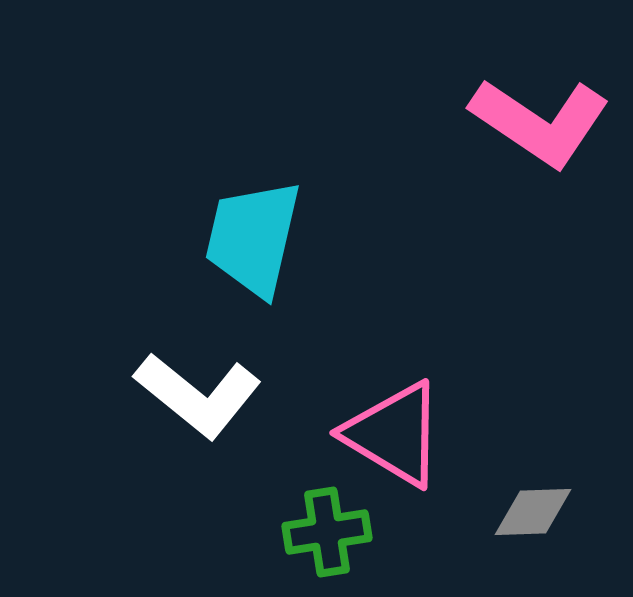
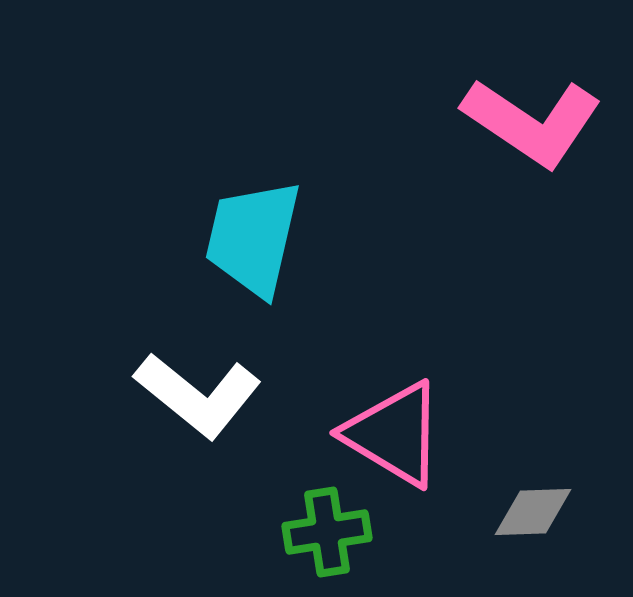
pink L-shape: moved 8 px left
